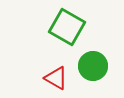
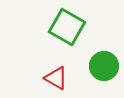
green circle: moved 11 px right
